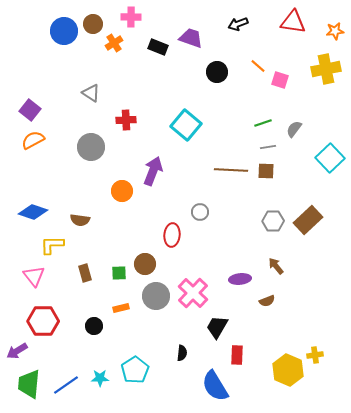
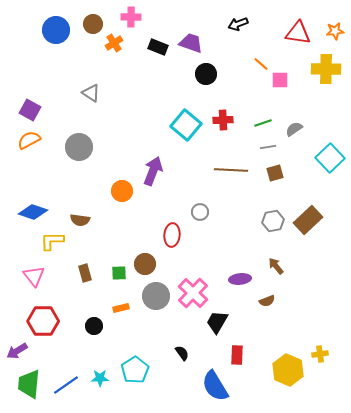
red triangle at (293, 22): moved 5 px right, 11 px down
blue circle at (64, 31): moved 8 px left, 1 px up
purple trapezoid at (191, 38): moved 5 px down
orange line at (258, 66): moved 3 px right, 2 px up
yellow cross at (326, 69): rotated 12 degrees clockwise
black circle at (217, 72): moved 11 px left, 2 px down
pink square at (280, 80): rotated 18 degrees counterclockwise
purple square at (30, 110): rotated 10 degrees counterclockwise
red cross at (126, 120): moved 97 px right
gray semicircle at (294, 129): rotated 18 degrees clockwise
orange semicircle at (33, 140): moved 4 px left
gray circle at (91, 147): moved 12 px left
brown square at (266, 171): moved 9 px right, 2 px down; rotated 18 degrees counterclockwise
gray hexagon at (273, 221): rotated 10 degrees counterclockwise
yellow L-shape at (52, 245): moved 4 px up
black trapezoid at (217, 327): moved 5 px up
black semicircle at (182, 353): rotated 42 degrees counterclockwise
yellow cross at (315, 355): moved 5 px right, 1 px up
